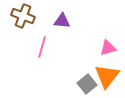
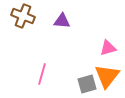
pink line: moved 27 px down
gray square: rotated 24 degrees clockwise
